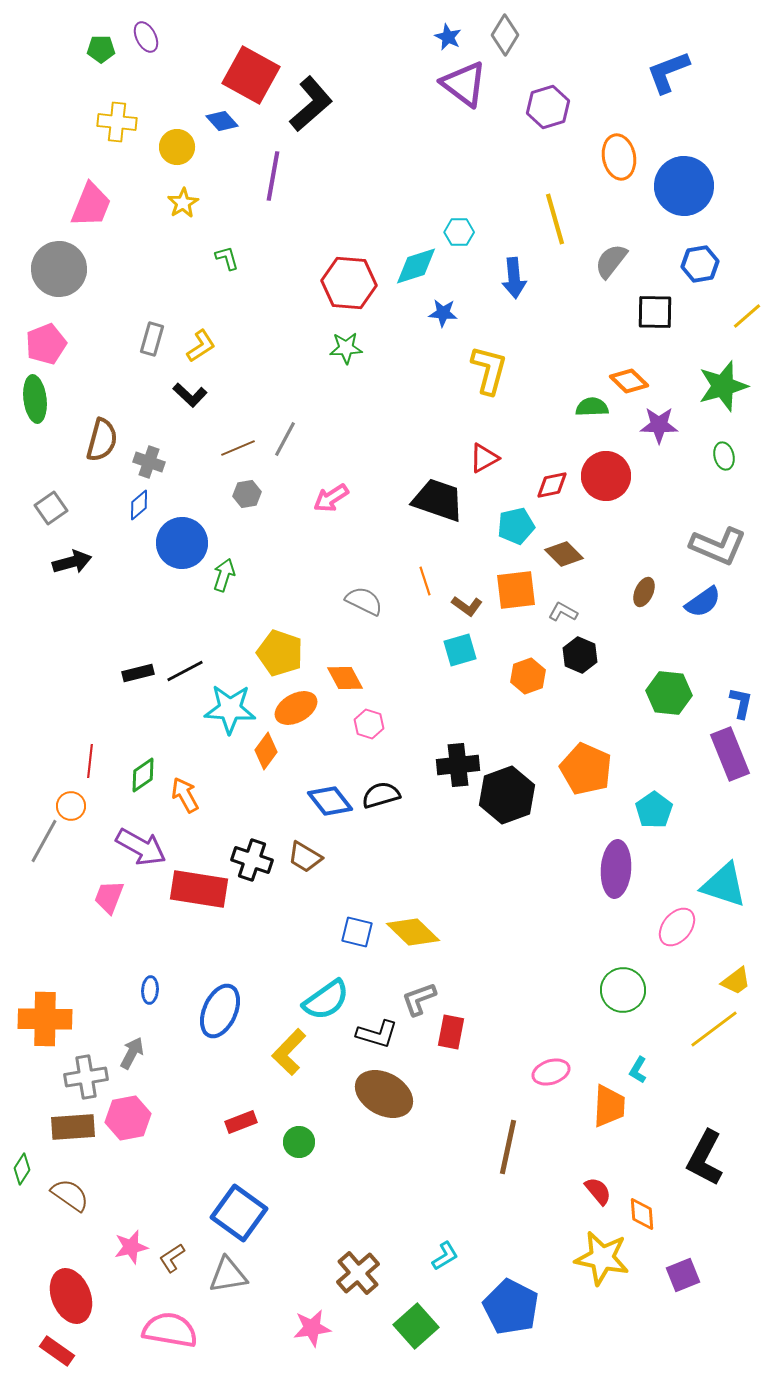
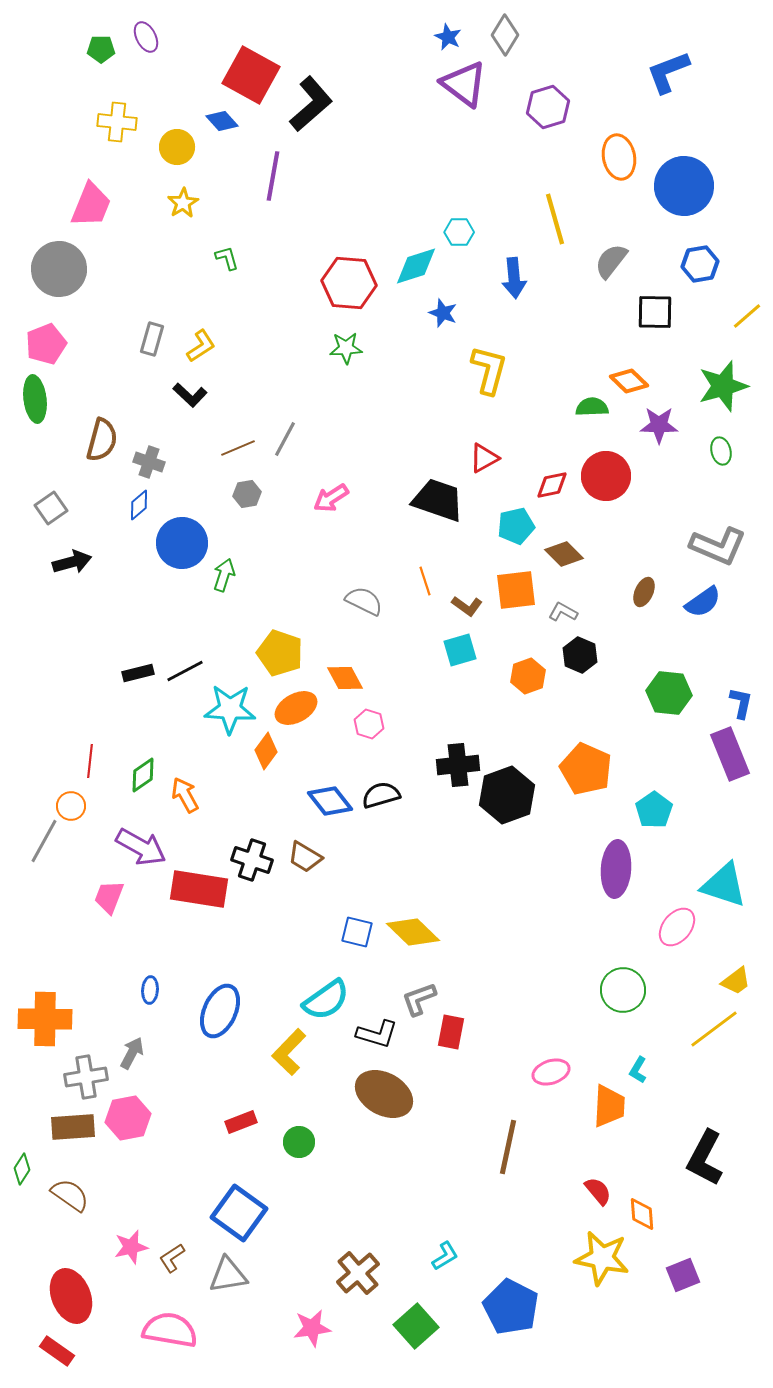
blue star at (443, 313): rotated 16 degrees clockwise
green ellipse at (724, 456): moved 3 px left, 5 px up
